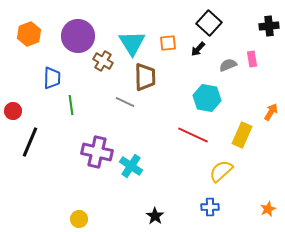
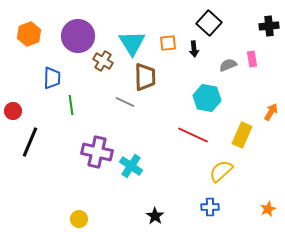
black arrow: moved 4 px left; rotated 49 degrees counterclockwise
